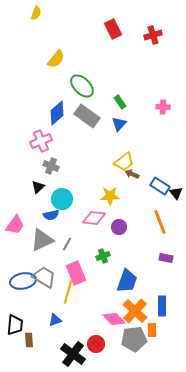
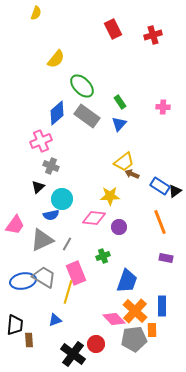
black triangle at (176, 193): moved 1 px left, 2 px up; rotated 32 degrees clockwise
